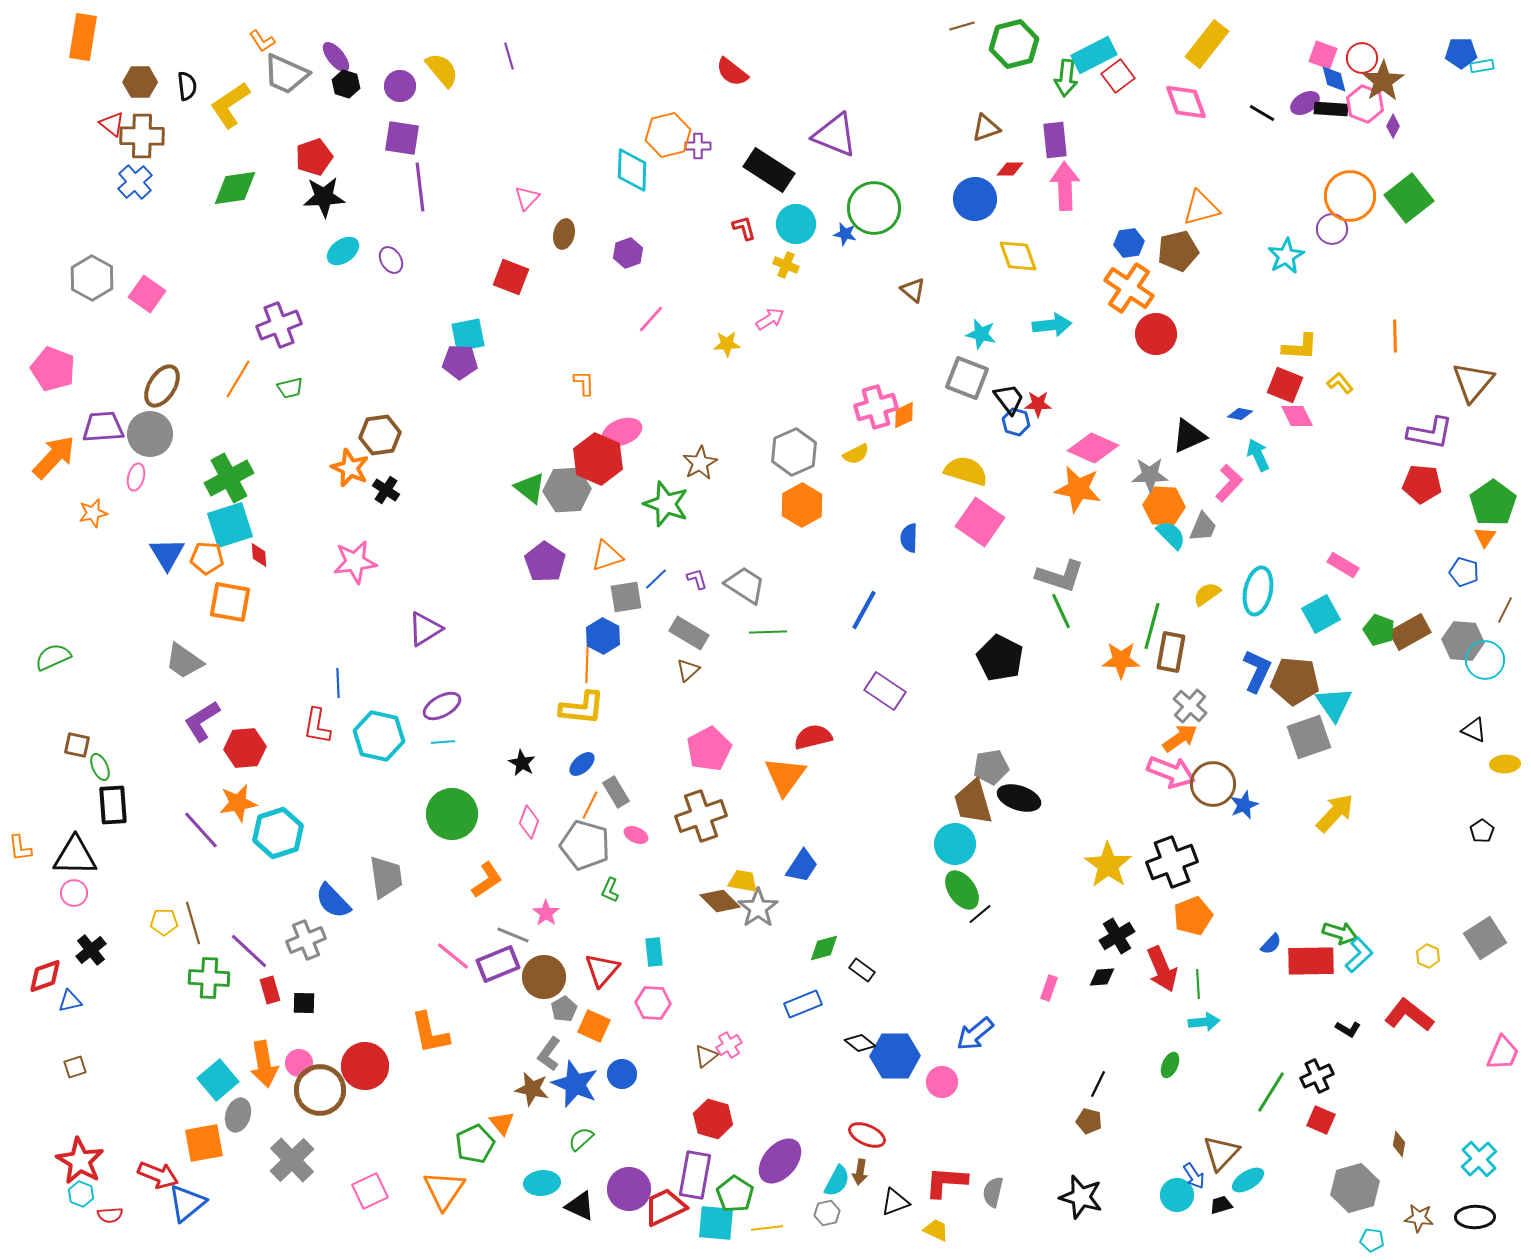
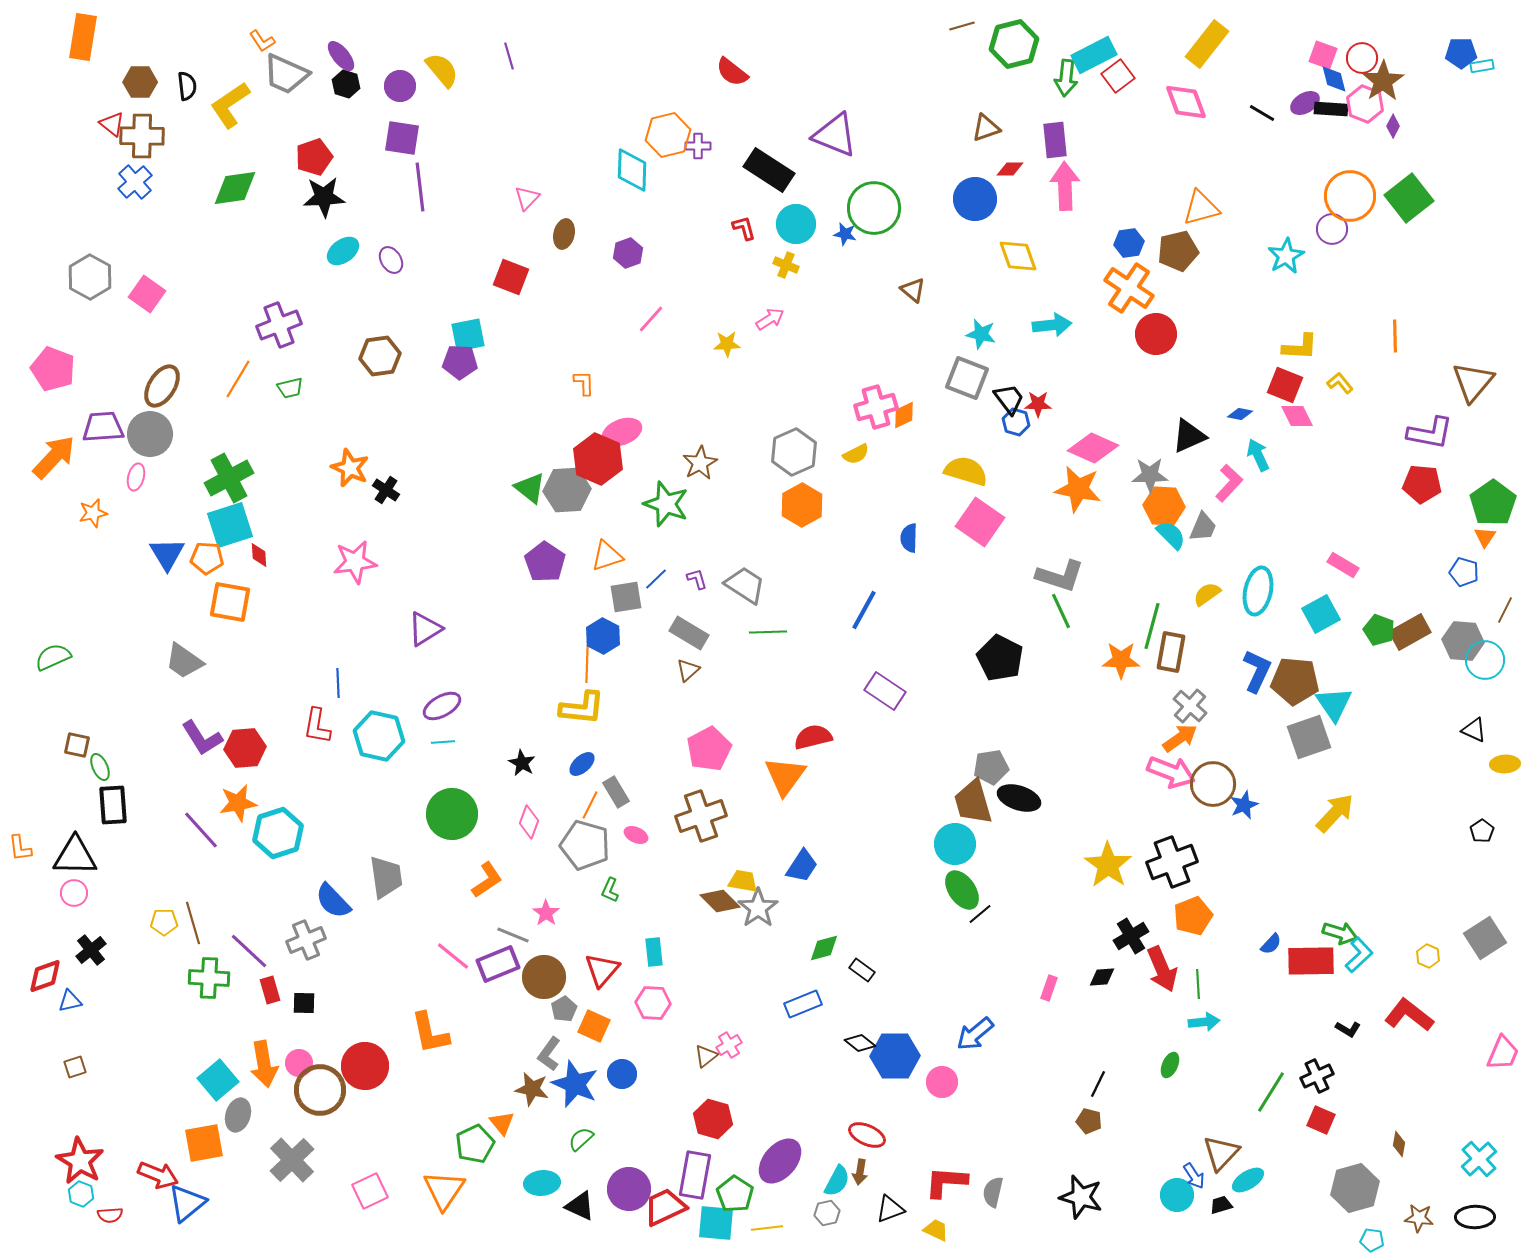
purple ellipse at (336, 57): moved 5 px right, 1 px up
gray hexagon at (92, 278): moved 2 px left, 1 px up
brown hexagon at (380, 435): moved 79 px up
purple L-shape at (202, 721): moved 17 px down; rotated 90 degrees counterclockwise
black cross at (1117, 936): moved 14 px right
black triangle at (895, 1202): moved 5 px left, 7 px down
